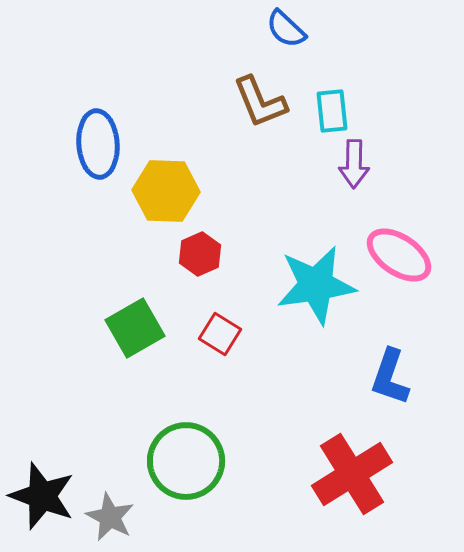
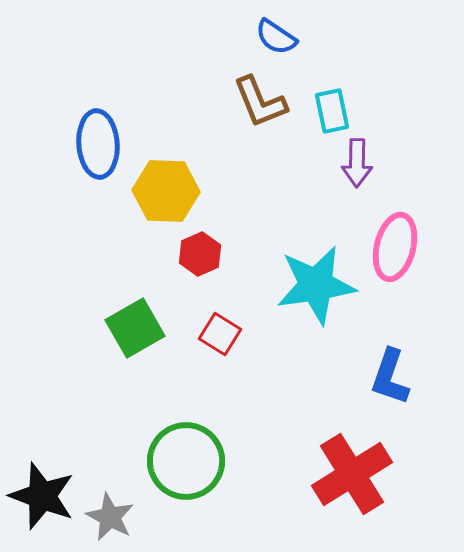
blue semicircle: moved 10 px left, 8 px down; rotated 9 degrees counterclockwise
cyan rectangle: rotated 6 degrees counterclockwise
purple arrow: moved 3 px right, 1 px up
pink ellipse: moved 4 px left, 8 px up; rotated 70 degrees clockwise
